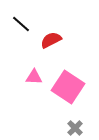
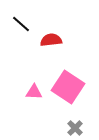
red semicircle: rotated 20 degrees clockwise
pink triangle: moved 15 px down
